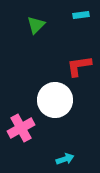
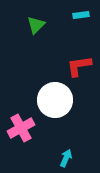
cyan arrow: moved 1 px right, 1 px up; rotated 48 degrees counterclockwise
